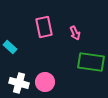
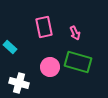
green rectangle: moved 13 px left; rotated 8 degrees clockwise
pink circle: moved 5 px right, 15 px up
